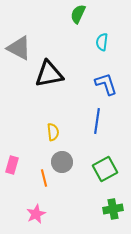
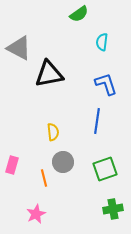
green semicircle: moved 1 px right; rotated 150 degrees counterclockwise
gray circle: moved 1 px right
green square: rotated 10 degrees clockwise
